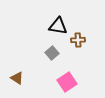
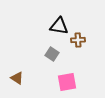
black triangle: moved 1 px right
gray square: moved 1 px down; rotated 16 degrees counterclockwise
pink square: rotated 24 degrees clockwise
